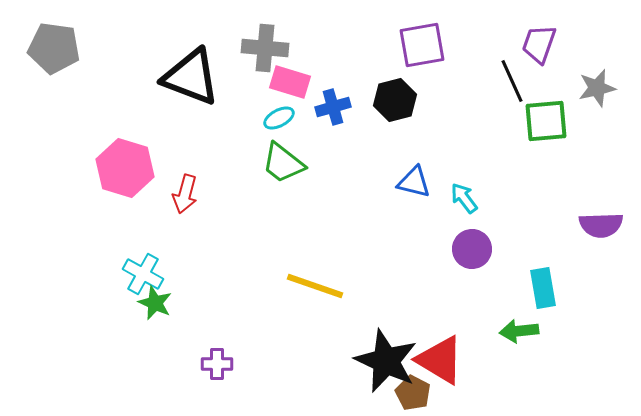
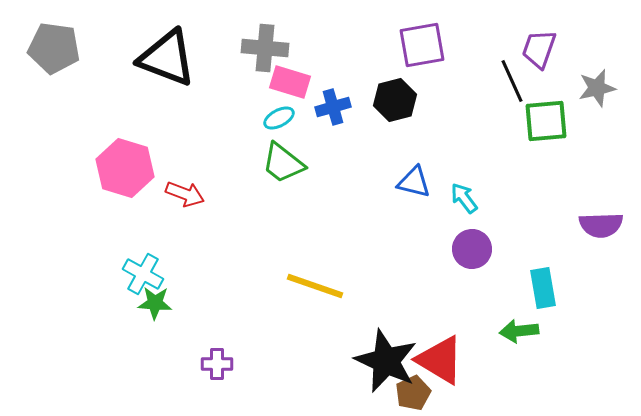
purple trapezoid: moved 5 px down
black triangle: moved 24 px left, 19 px up
red arrow: rotated 84 degrees counterclockwise
green star: rotated 20 degrees counterclockwise
brown pentagon: rotated 20 degrees clockwise
